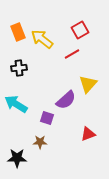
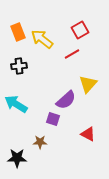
black cross: moved 2 px up
purple square: moved 6 px right, 1 px down
red triangle: rotated 49 degrees clockwise
